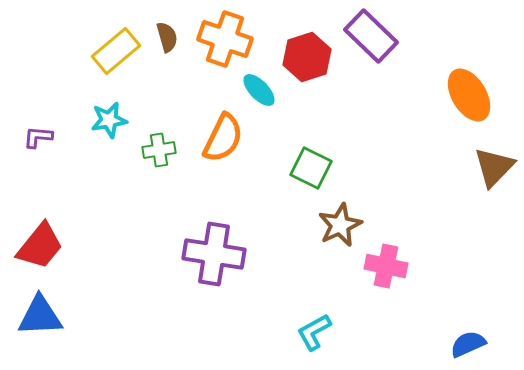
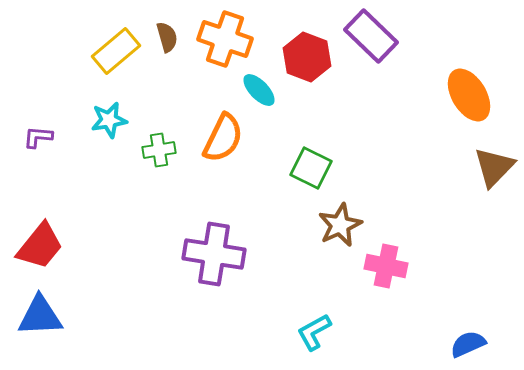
red hexagon: rotated 21 degrees counterclockwise
